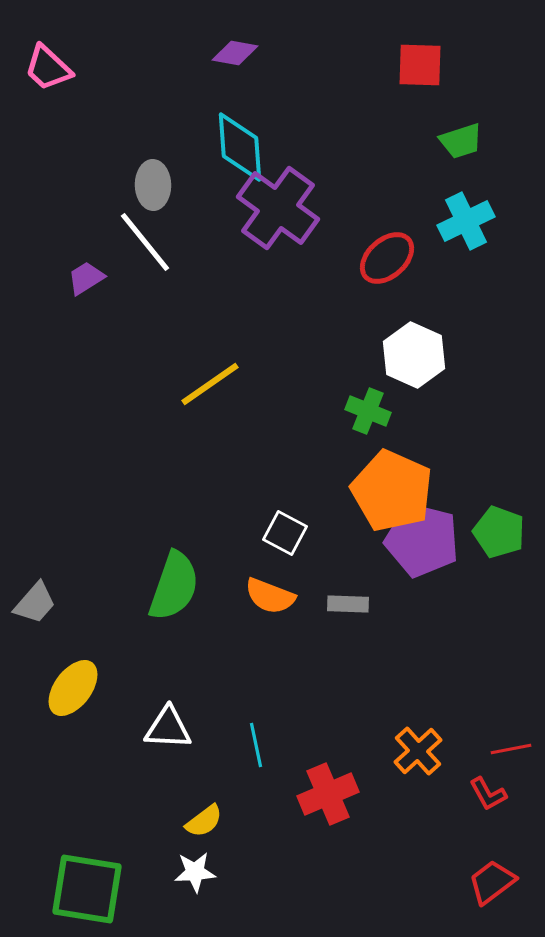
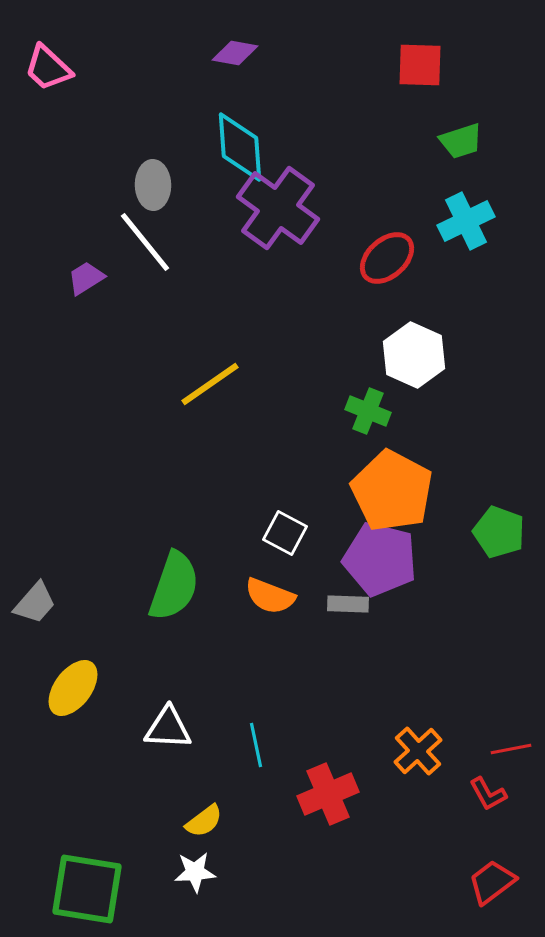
orange pentagon: rotated 4 degrees clockwise
purple pentagon: moved 42 px left, 19 px down
